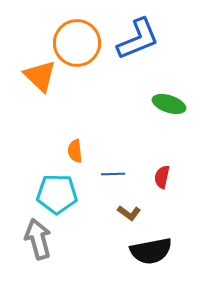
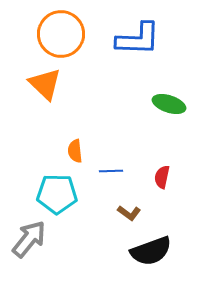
blue L-shape: rotated 24 degrees clockwise
orange circle: moved 16 px left, 9 px up
orange triangle: moved 5 px right, 8 px down
blue line: moved 2 px left, 3 px up
gray arrow: moved 9 px left; rotated 54 degrees clockwise
black semicircle: rotated 9 degrees counterclockwise
